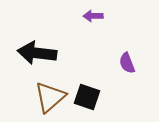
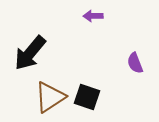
black arrow: moved 7 px left; rotated 57 degrees counterclockwise
purple semicircle: moved 8 px right
brown triangle: rotated 8 degrees clockwise
